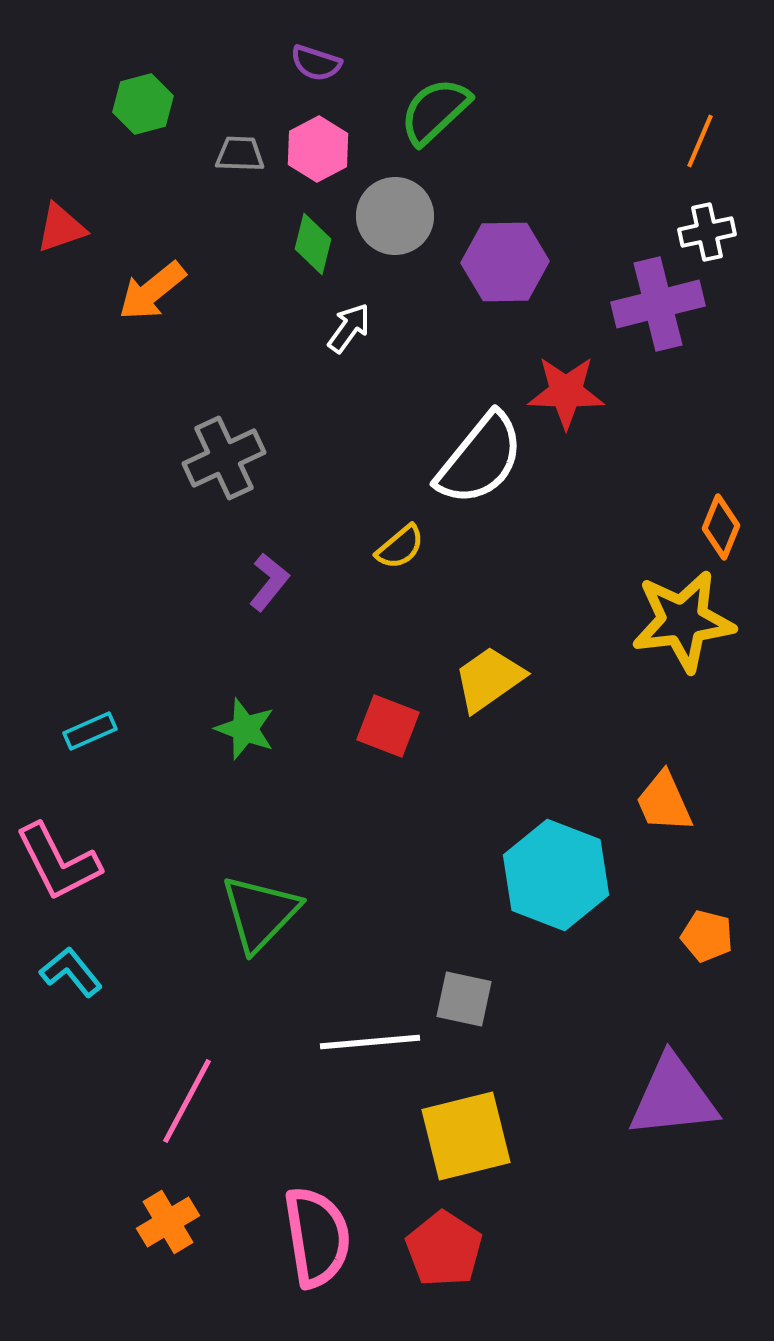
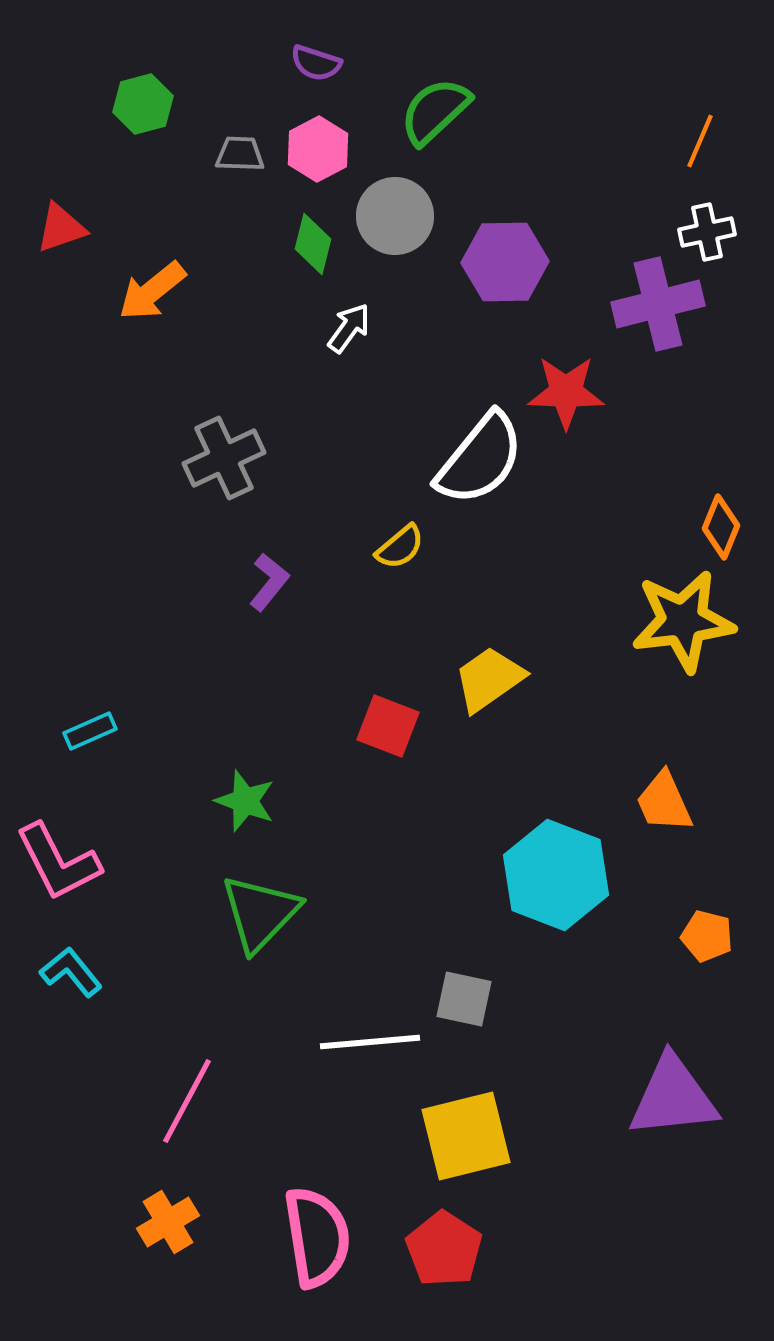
green star: moved 72 px down
